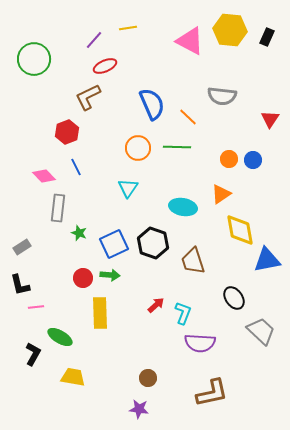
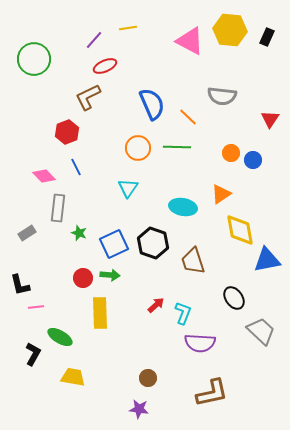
orange circle at (229, 159): moved 2 px right, 6 px up
gray rectangle at (22, 247): moved 5 px right, 14 px up
